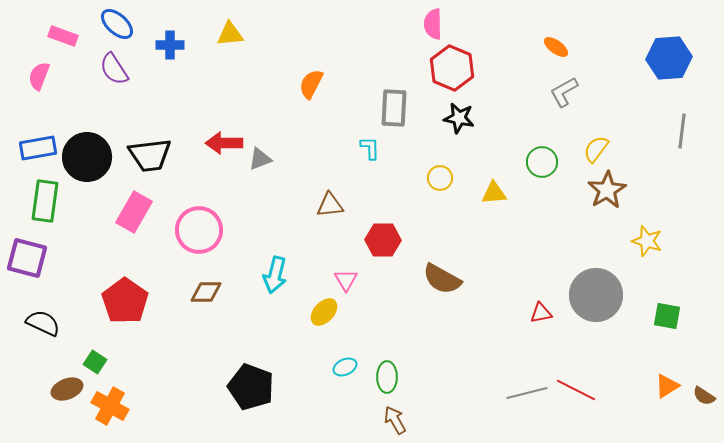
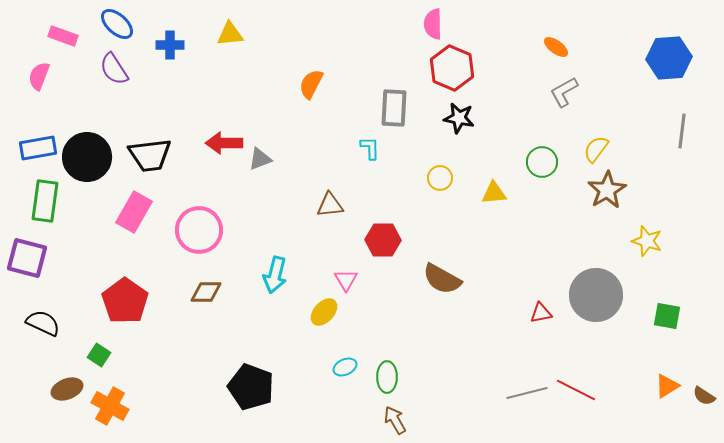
green square at (95, 362): moved 4 px right, 7 px up
